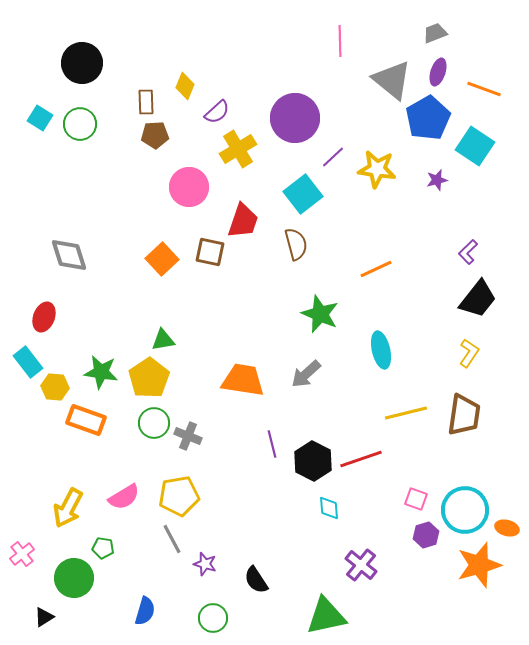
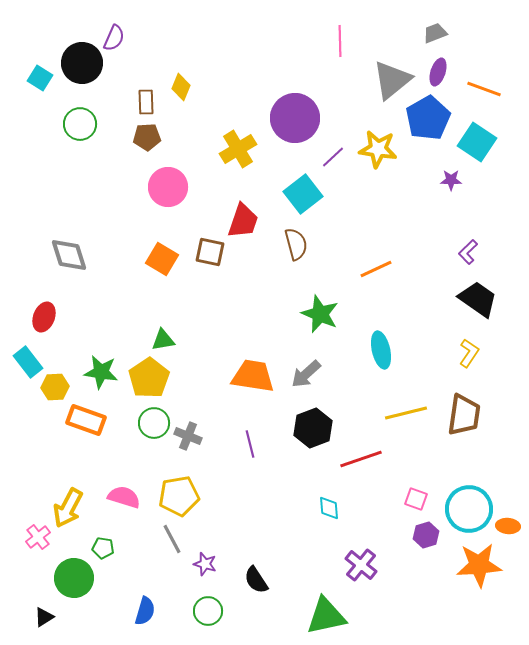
gray triangle at (392, 80): rotated 42 degrees clockwise
yellow diamond at (185, 86): moved 4 px left, 1 px down
purple semicircle at (217, 112): moved 103 px left, 74 px up; rotated 24 degrees counterclockwise
cyan square at (40, 118): moved 40 px up
brown pentagon at (155, 135): moved 8 px left, 2 px down
cyan square at (475, 146): moved 2 px right, 4 px up
yellow star at (377, 169): moved 1 px right, 20 px up
purple star at (437, 180): moved 14 px right; rotated 15 degrees clockwise
pink circle at (189, 187): moved 21 px left
orange square at (162, 259): rotated 16 degrees counterclockwise
black trapezoid at (478, 299): rotated 93 degrees counterclockwise
orange trapezoid at (243, 380): moved 10 px right, 4 px up
yellow hexagon at (55, 387): rotated 8 degrees counterclockwise
purple line at (272, 444): moved 22 px left
black hexagon at (313, 461): moved 33 px up; rotated 12 degrees clockwise
pink semicircle at (124, 497): rotated 132 degrees counterclockwise
cyan circle at (465, 510): moved 4 px right, 1 px up
orange ellipse at (507, 528): moved 1 px right, 2 px up; rotated 10 degrees counterclockwise
pink cross at (22, 554): moved 16 px right, 17 px up
orange star at (479, 565): rotated 12 degrees clockwise
green circle at (213, 618): moved 5 px left, 7 px up
